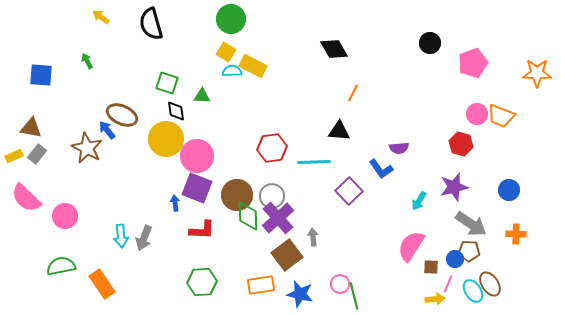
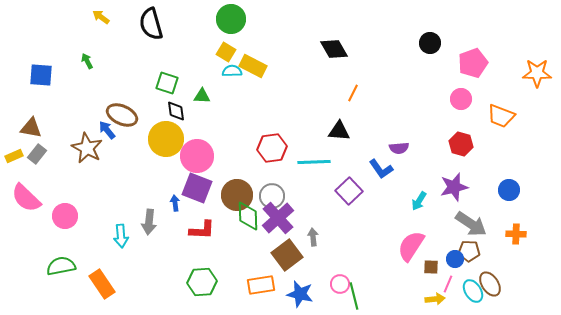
pink circle at (477, 114): moved 16 px left, 15 px up
gray arrow at (144, 238): moved 5 px right, 16 px up; rotated 15 degrees counterclockwise
